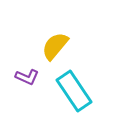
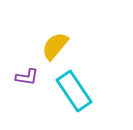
purple L-shape: rotated 15 degrees counterclockwise
